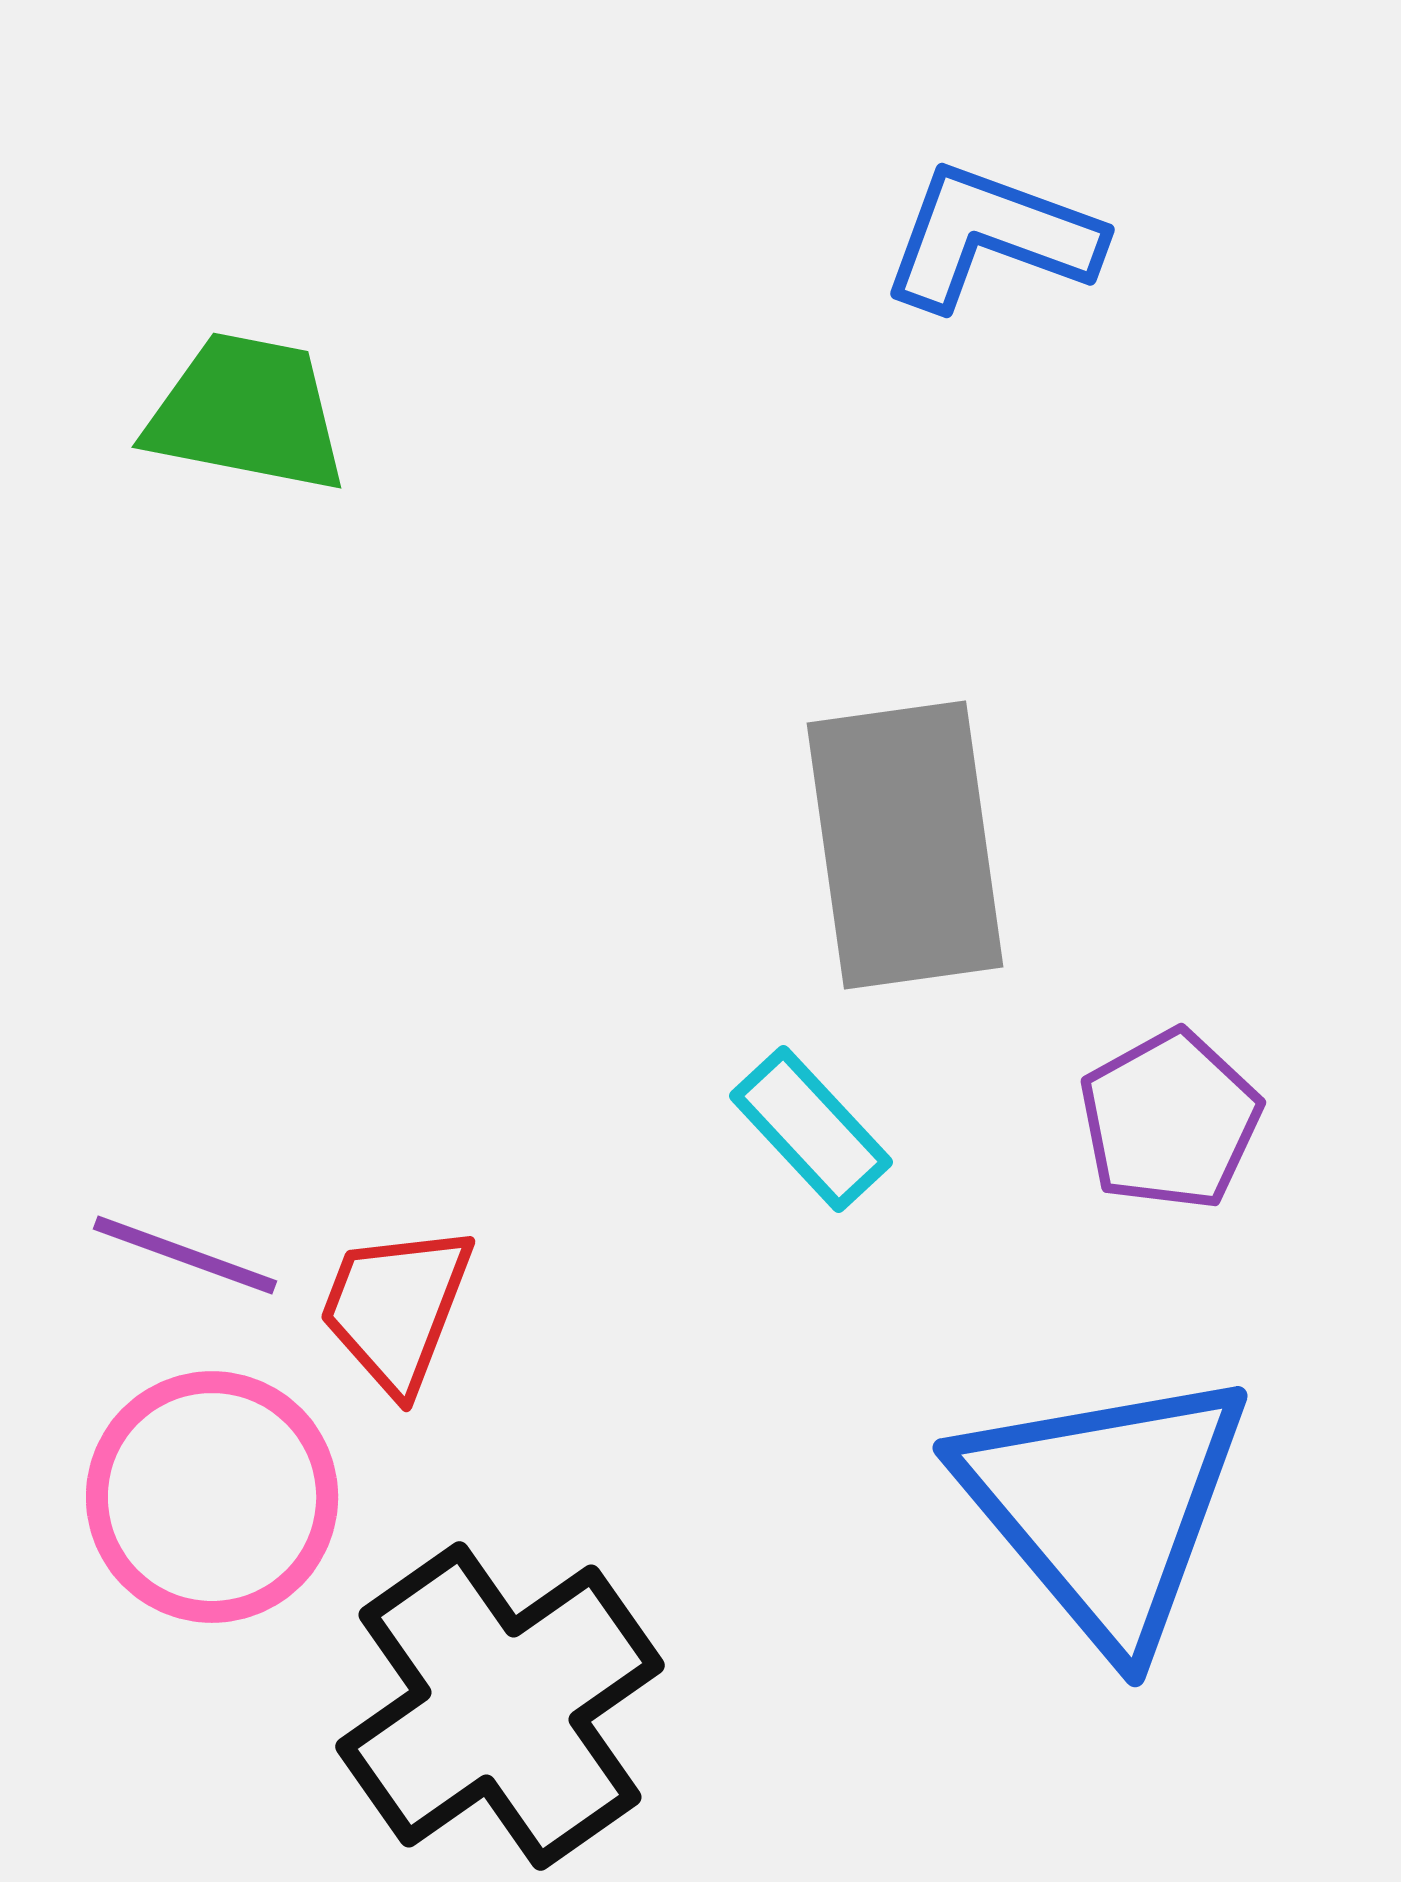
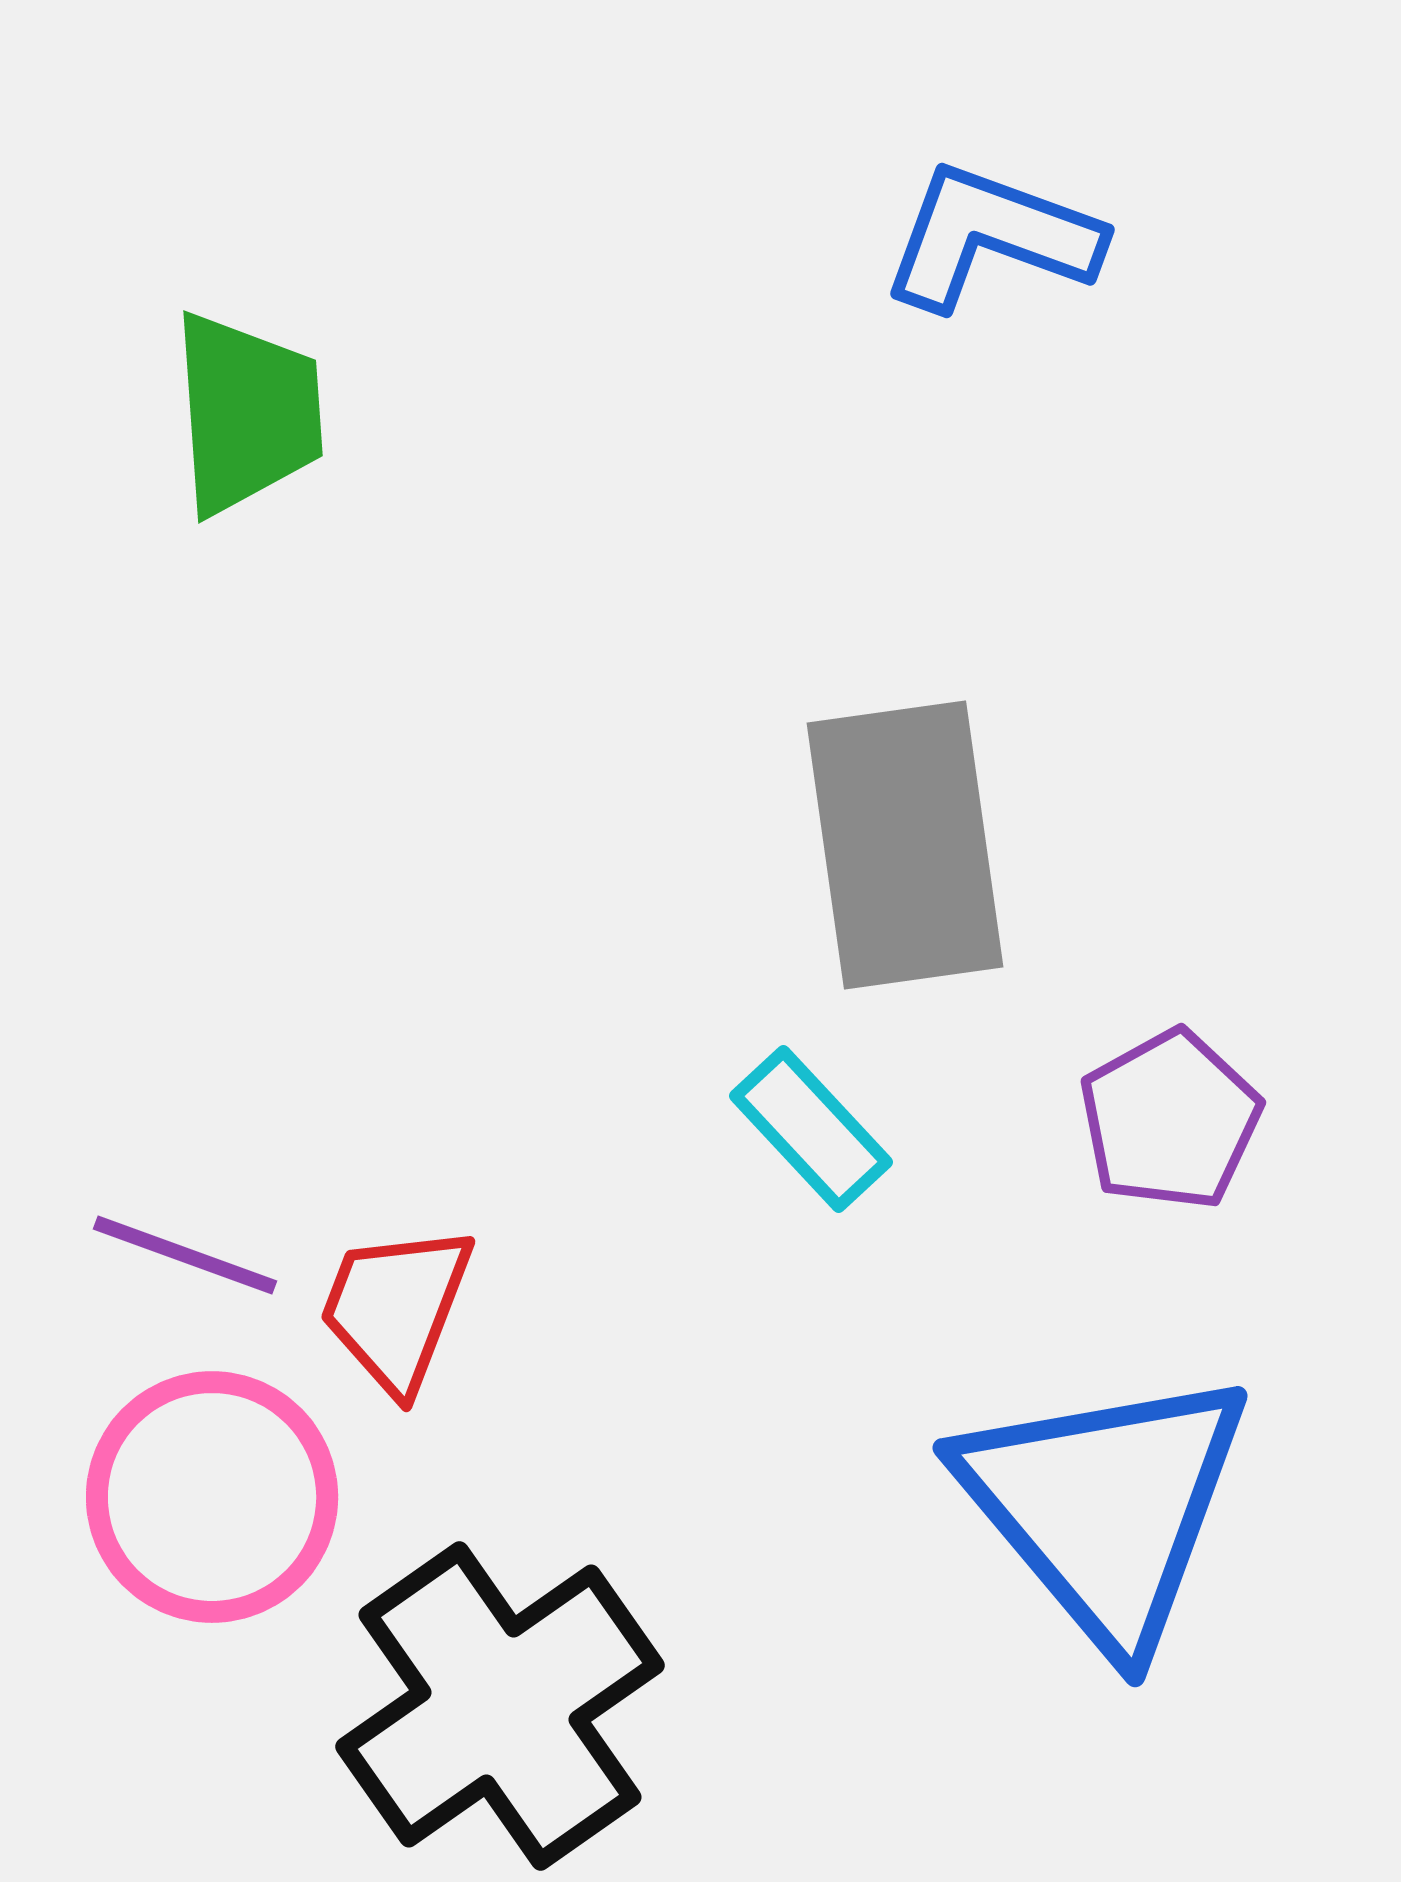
green trapezoid: rotated 75 degrees clockwise
